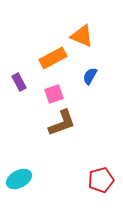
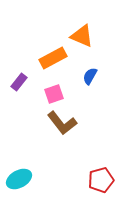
purple rectangle: rotated 66 degrees clockwise
brown L-shape: rotated 72 degrees clockwise
